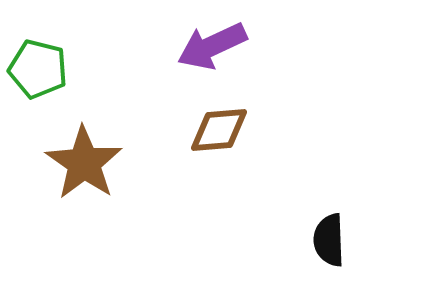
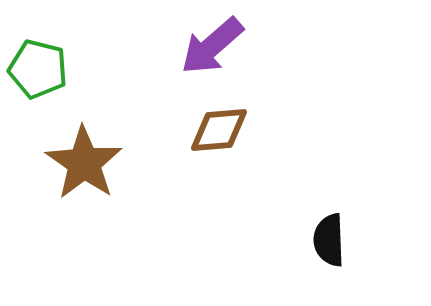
purple arrow: rotated 16 degrees counterclockwise
